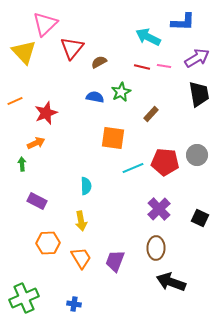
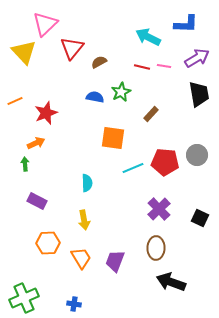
blue L-shape: moved 3 px right, 2 px down
green arrow: moved 3 px right
cyan semicircle: moved 1 px right, 3 px up
yellow arrow: moved 3 px right, 1 px up
